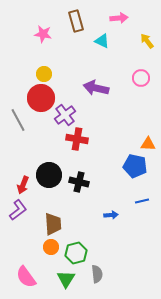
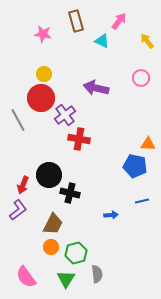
pink arrow: moved 3 px down; rotated 48 degrees counterclockwise
red cross: moved 2 px right
black cross: moved 9 px left, 11 px down
brown trapezoid: rotated 30 degrees clockwise
